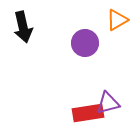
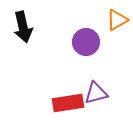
purple circle: moved 1 px right, 1 px up
purple triangle: moved 12 px left, 10 px up
red rectangle: moved 20 px left, 10 px up
